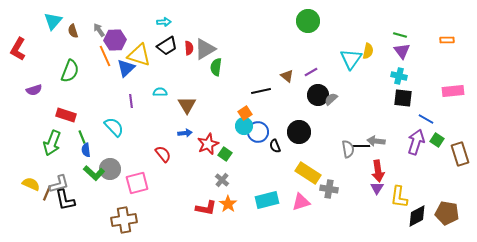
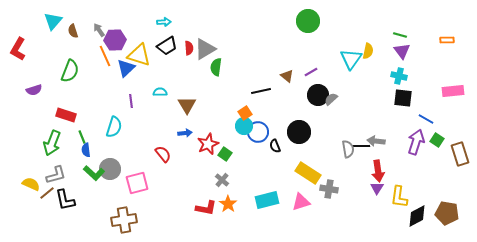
cyan semicircle at (114, 127): rotated 60 degrees clockwise
gray L-shape at (59, 184): moved 3 px left, 9 px up
brown line at (47, 193): rotated 28 degrees clockwise
